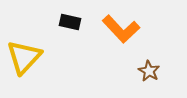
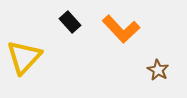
black rectangle: rotated 35 degrees clockwise
brown star: moved 9 px right, 1 px up
